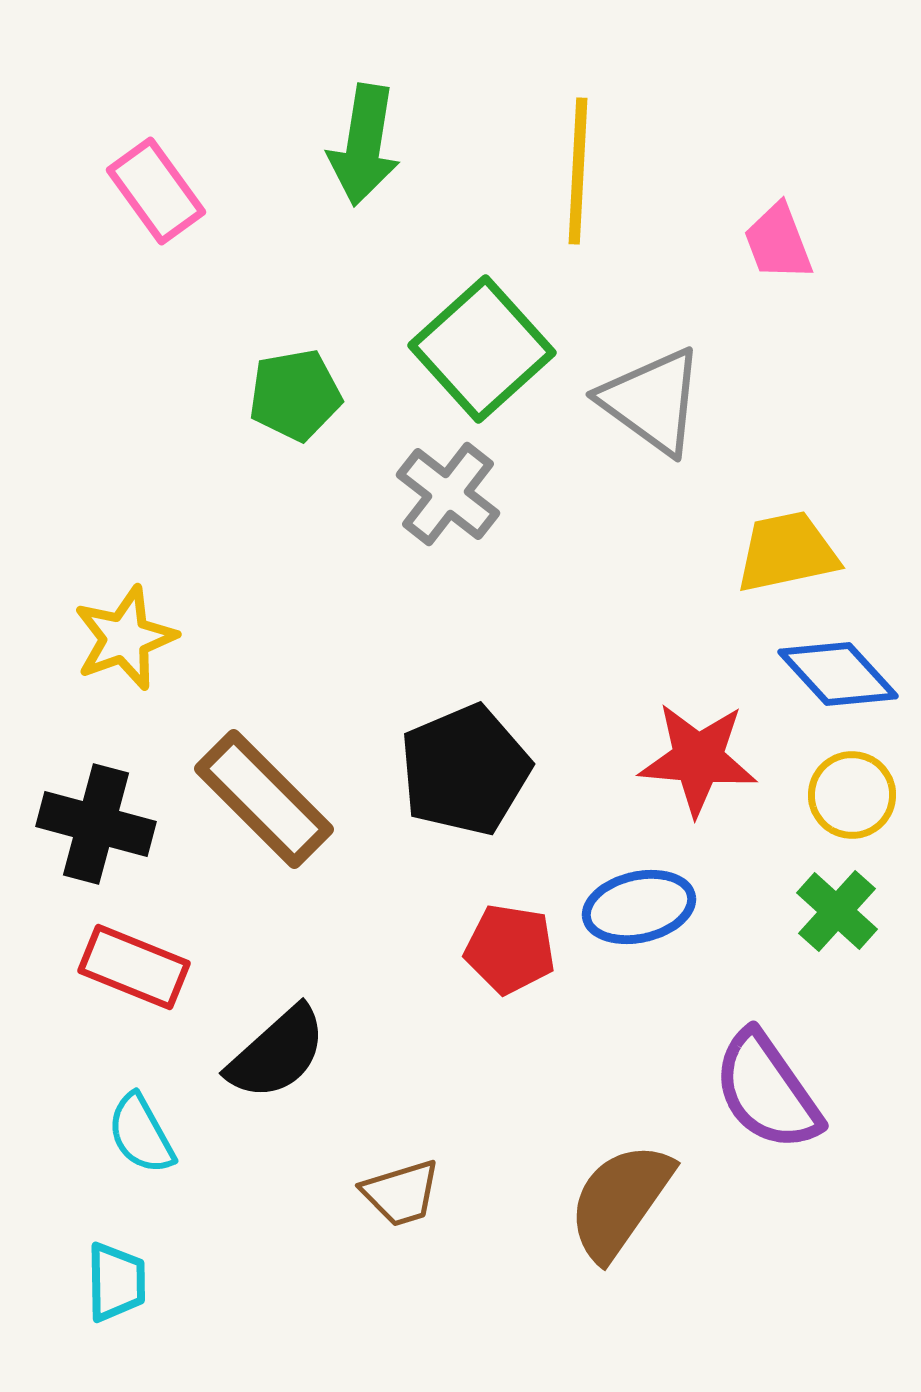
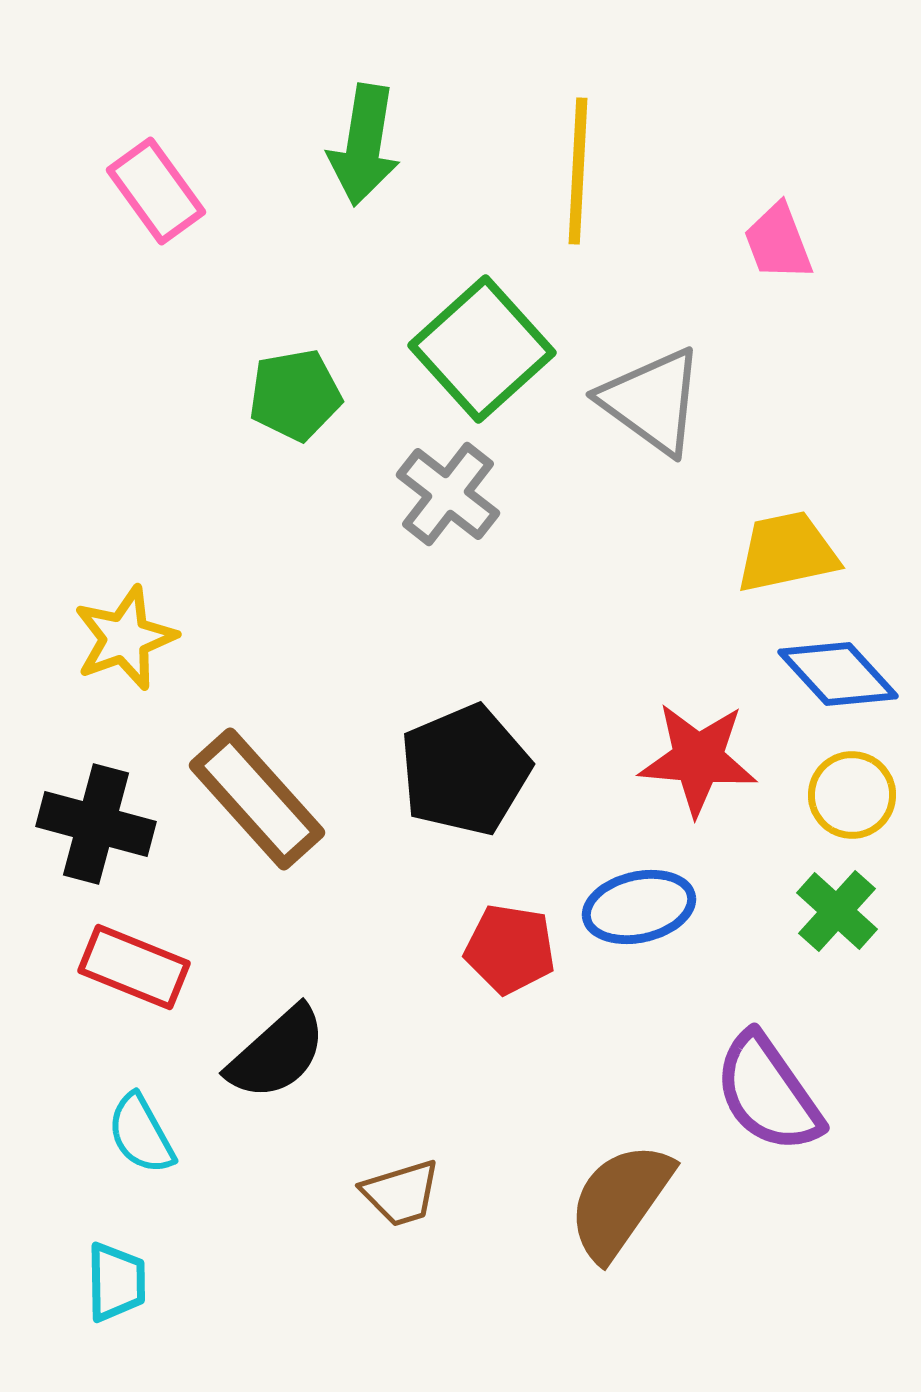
brown rectangle: moved 7 px left; rotated 3 degrees clockwise
purple semicircle: moved 1 px right, 2 px down
